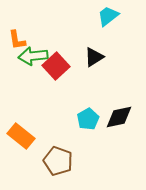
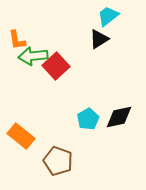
black triangle: moved 5 px right, 18 px up
